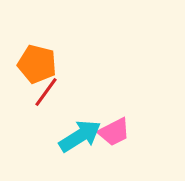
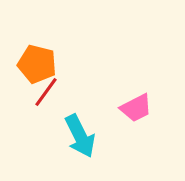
pink trapezoid: moved 22 px right, 24 px up
cyan arrow: rotated 96 degrees clockwise
